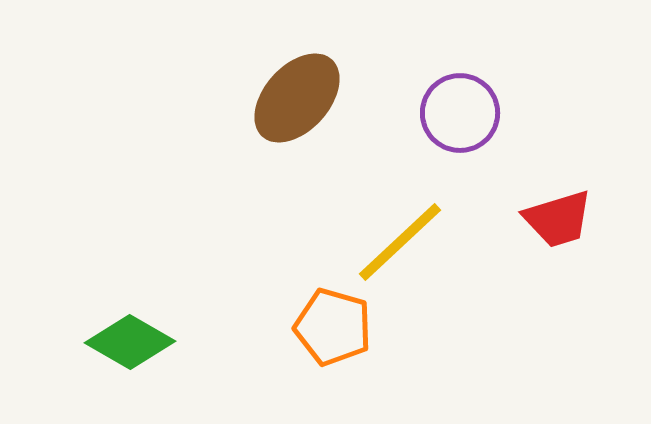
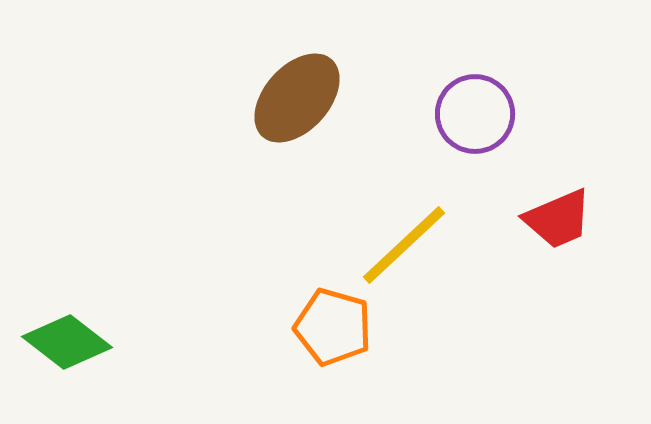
purple circle: moved 15 px right, 1 px down
red trapezoid: rotated 6 degrees counterclockwise
yellow line: moved 4 px right, 3 px down
green diamond: moved 63 px left; rotated 8 degrees clockwise
